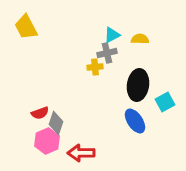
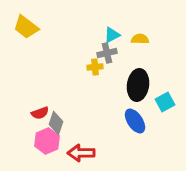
yellow trapezoid: rotated 24 degrees counterclockwise
